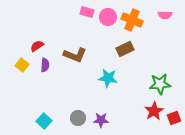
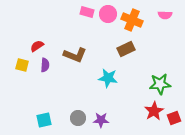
pink circle: moved 3 px up
brown rectangle: moved 1 px right
yellow square: rotated 24 degrees counterclockwise
cyan square: moved 1 px up; rotated 35 degrees clockwise
